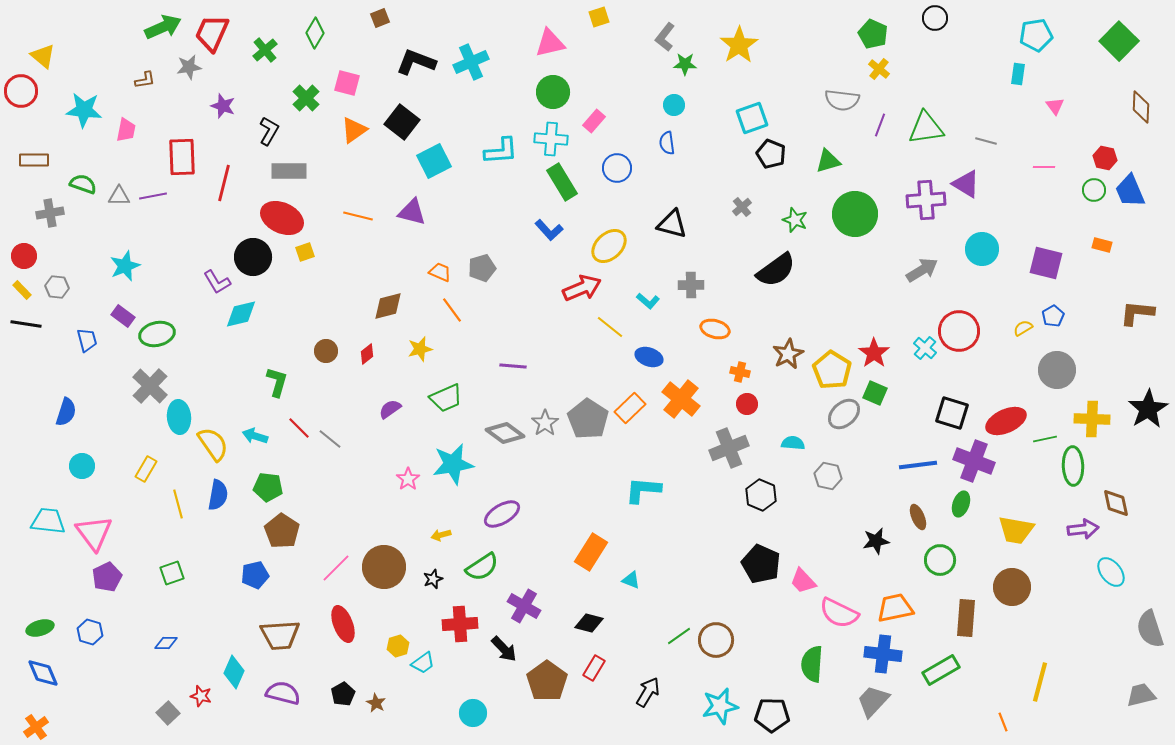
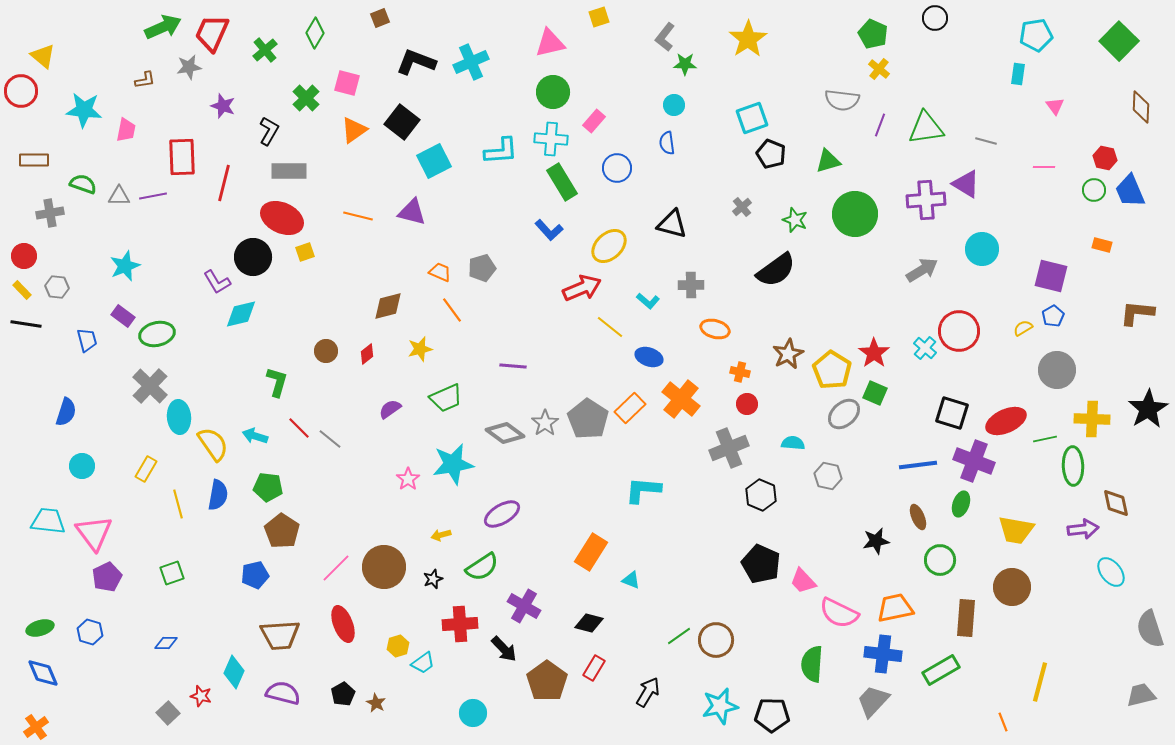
yellow star at (739, 45): moved 9 px right, 6 px up
purple square at (1046, 263): moved 5 px right, 13 px down
